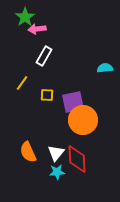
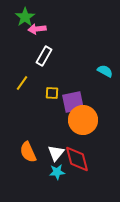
cyan semicircle: moved 3 px down; rotated 35 degrees clockwise
yellow square: moved 5 px right, 2 px up
red diamond: rotated 12 degrees counterclockwise
